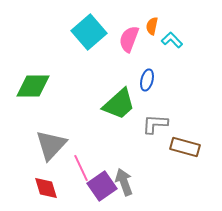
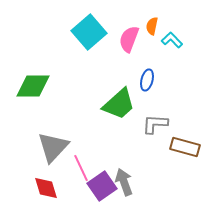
gray triangle: moved 2 px right, 2 px down
